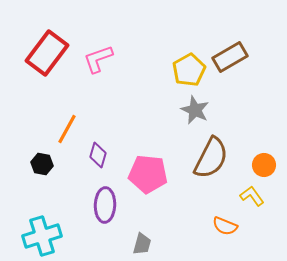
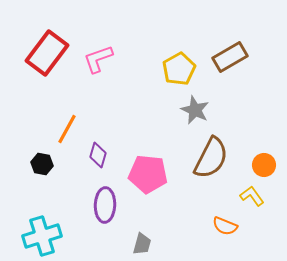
yellow pentagon: moved 10 px left, 1 px up
